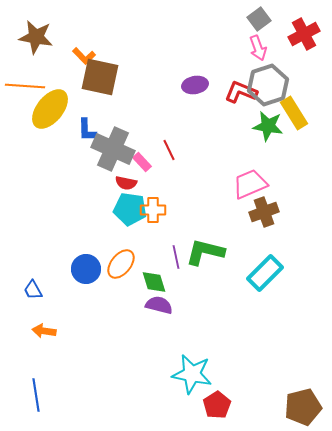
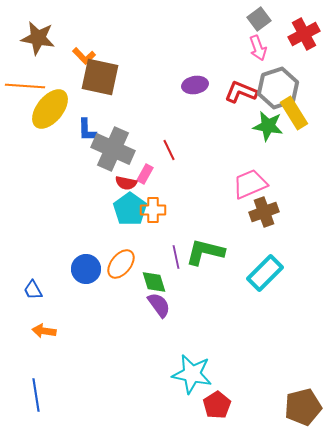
brown star: moved 2 px right, 1 px down
gray hexagon: moved 10 px right, 3 px down
pink rectangle: moved 3 px right, 12 px down; rotated 72 degrees clockwise
cyan pentagon: rotated 28 degrees clockwise
purple semicircle: rotated 40 degrees clockwise
